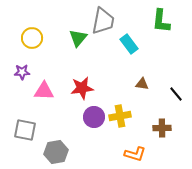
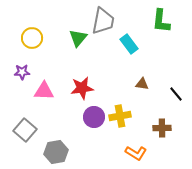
gray square: rotated 30 degrees clockwise
orange L-shape: moved 1 px right, 1 px up; rotated 15 degrees clockwise
